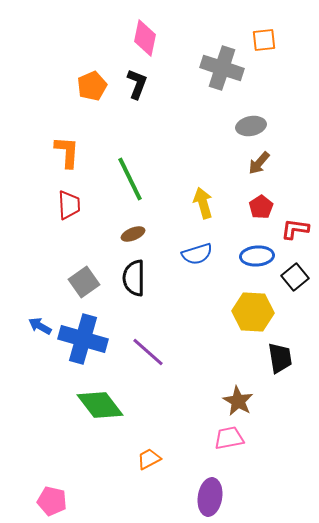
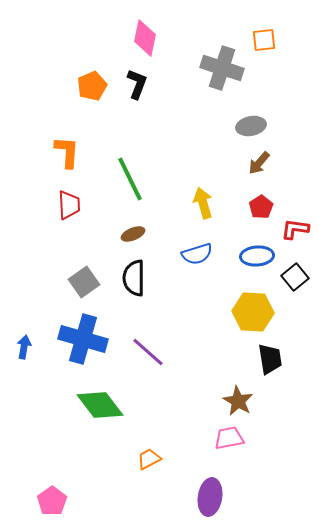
blue arrow: moved 16 px left, 21 px down; rotated 70 degrees clockwise
black trapezoid: moved 10 px left, 1 px down
pink pentagon: rotated 24 degrees clockwise
